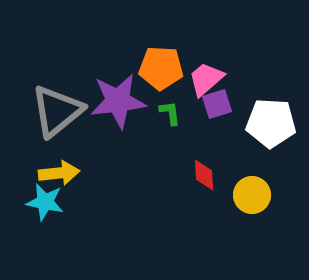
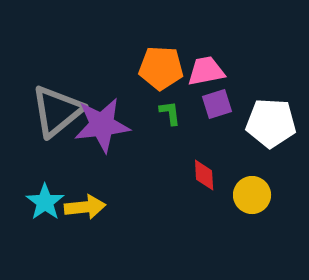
pink trapezoid: moved 8 px up; rotated 30 degrees clockwise
purple star: moved 16 px left, 24 px down
yellow arrow: moved 26 px right, 34 px down
cyan star: rotated 24 degrees clockwise
